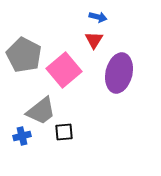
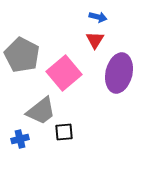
red triangle: moved 1 px right
gray pentagon: moved 2 px left
pink square: moved 3 px down
blue cross: moved 2 px left, 3 px down
